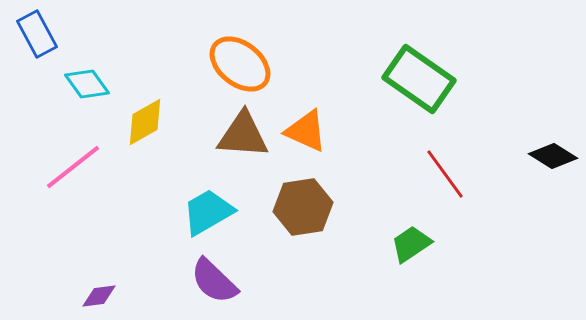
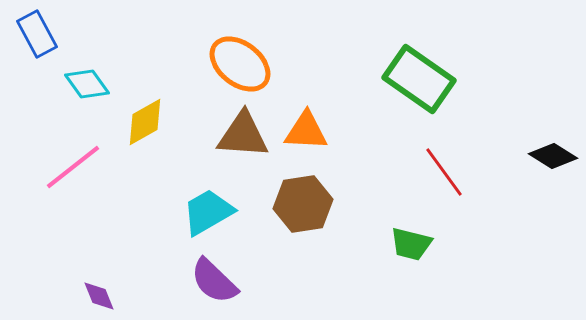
orange triangle: rotated 21 degrees counterclockwise
red line: moved 1 px left, 2 px up
brown hexagon: moved 3 px up
green trapezoid: rotated 132 degrees counterclockwise
purple diamond: rotated 75 degrees clockwise
